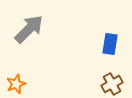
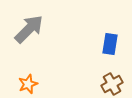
orange star: moved 12 px right
